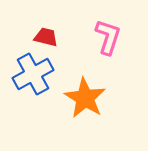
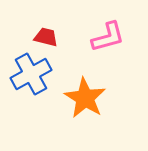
pink L-shape: rotated 57 degrees clockwise
blue cross: moved 2 px left
